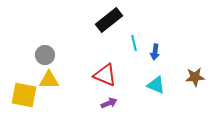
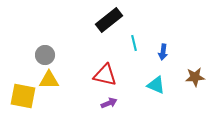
blue arrow: moved 8 px right
red triangle: rotated 10 degrees counterclockwise
yellow square: moved 1 px left, 1 px down
